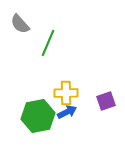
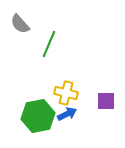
green line: moved 1 px right, 1 px down
yellow cross: rotated 15 degrees clockwise
purple square: rotated 18 degrees clockwise
blue arrow: moved 2 px down
